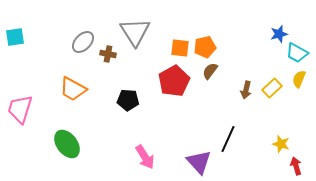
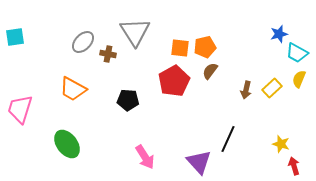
red arrow: moved 2 px left
